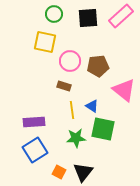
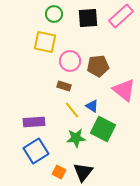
yellow line: rotated 30 degrees counterclockwise
green square: rotated 15 degrees clockwise
blue square: moved 1 px right, 1 px down
